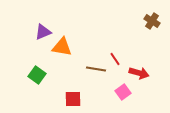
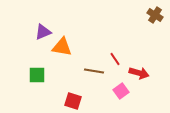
brown cross: moved 3 px right, 6 px up
brown line: moved 2 px left, 2 px down
green square: rotated 36 degrees counterclockwise
pink square: moved 2 px left, 1 px up
red square: moved 2 px down; rotated 18 degrees clockwise
